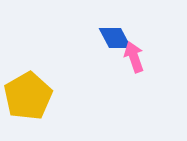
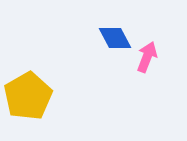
pink arrow: moved 13 px right; rotated 40 degrees clockwise
